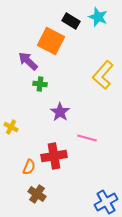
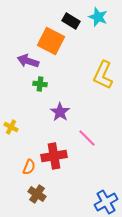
purple arrow: rotated 25 degrees counterclockwise
yellow L-shape: rotated 16 degrees counterclockwise
pink line: rotated 30 degrees clockwise
